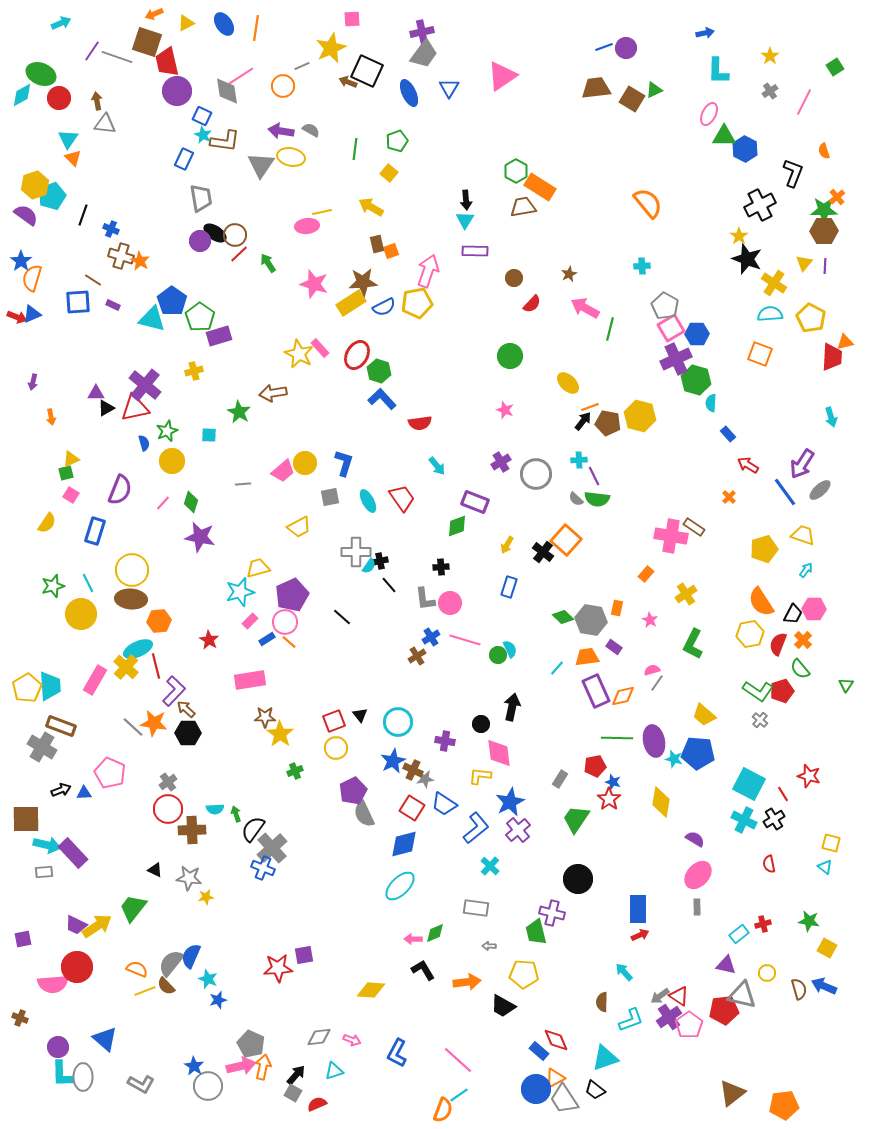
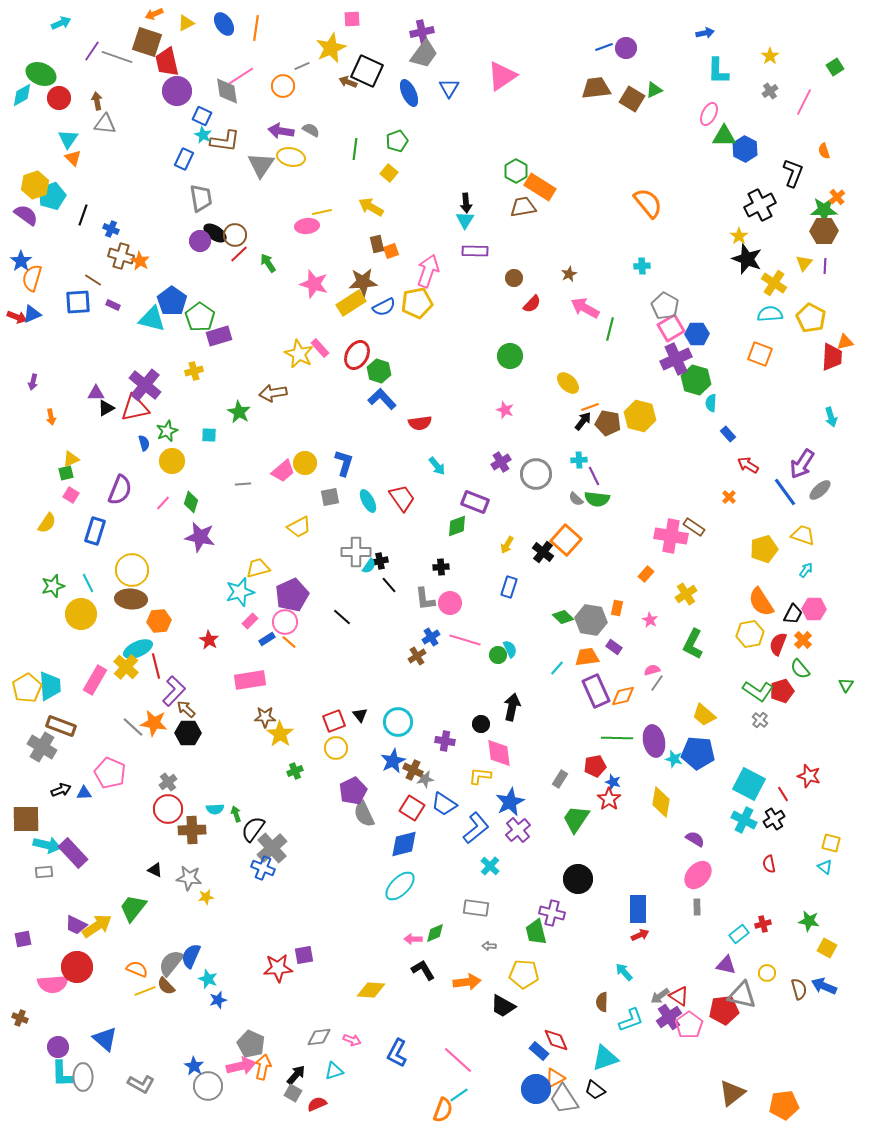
black arrow at (466, 200): moved 3 px down
